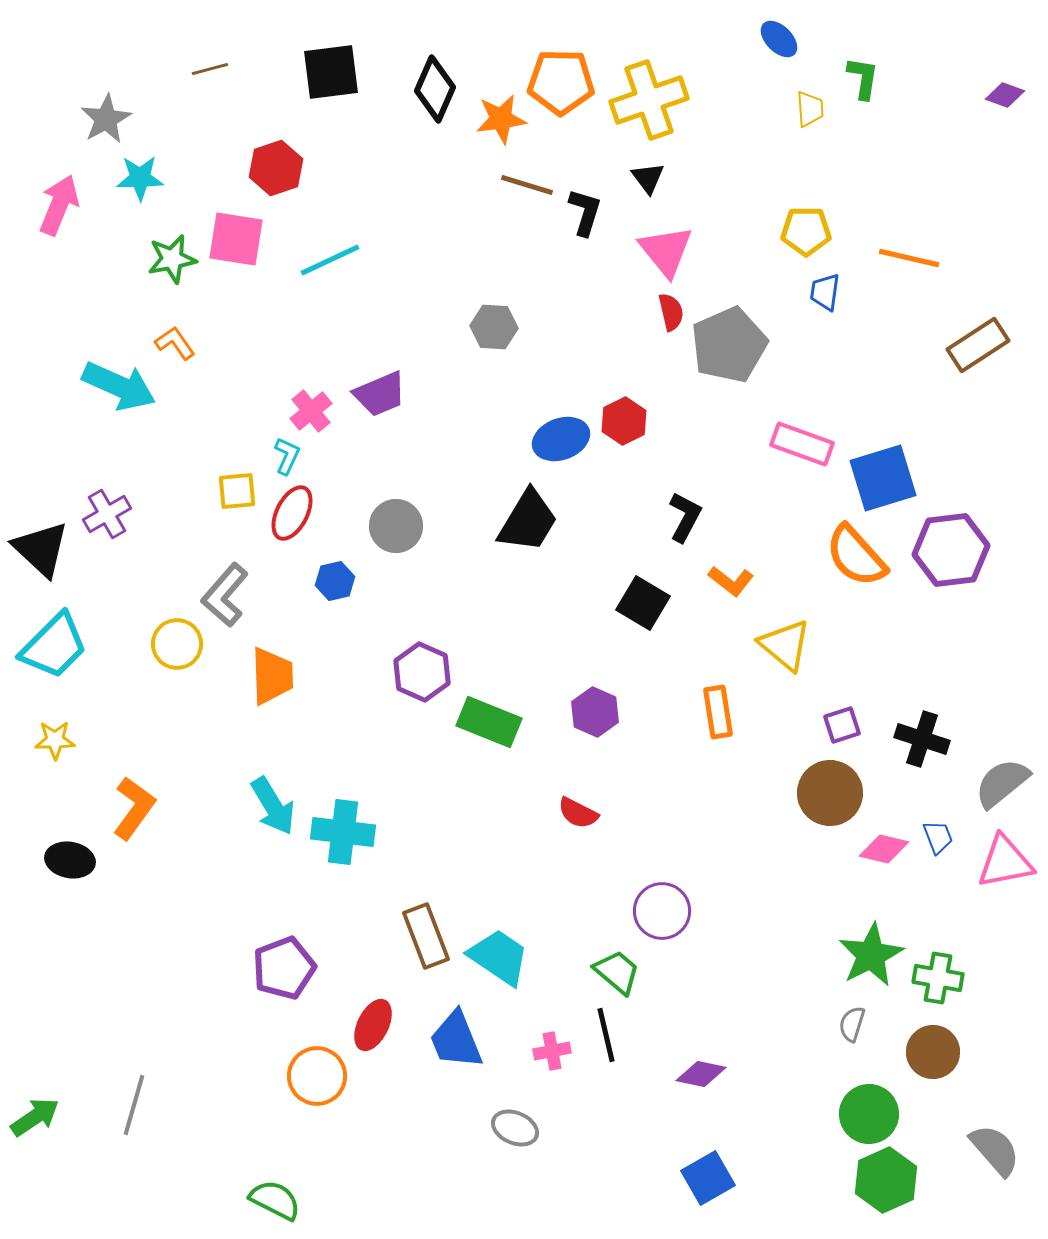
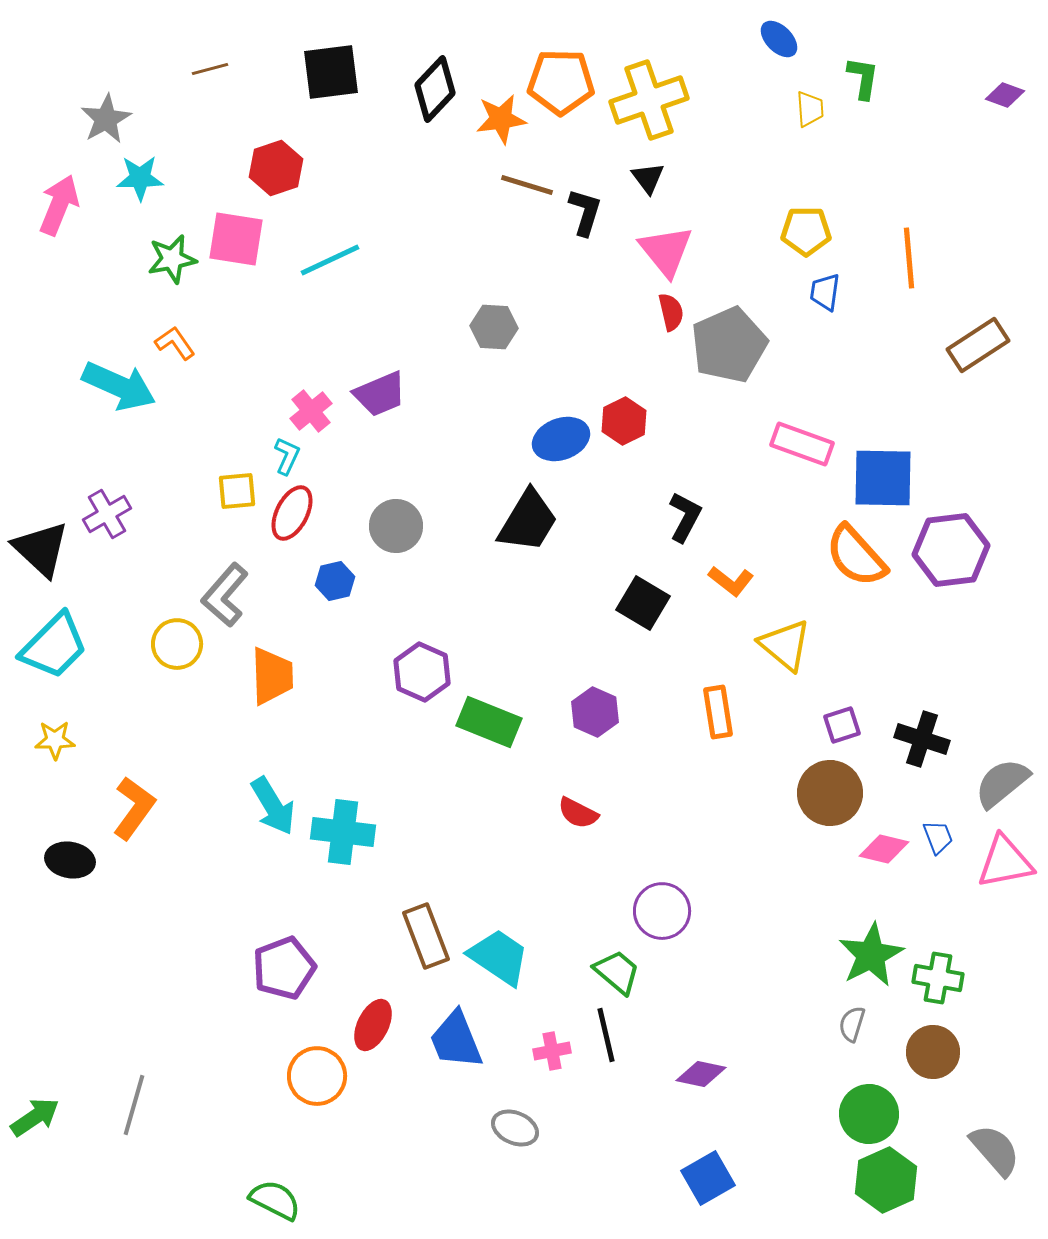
black diamond at (435, 89): rotated 20 degrees clockwise
orange line at (909, 258): rotated 72 degrees clockwise
blue square at (883, 478): rotated 18 degrees clockwise
